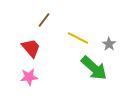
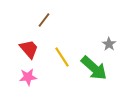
yellow line: moved 16 px left, 19 px down; rotated 30 degrees clockwise
red trapezoid: moved 2 px left, 1 px down
pink star: moved 1 px left
